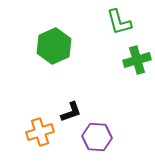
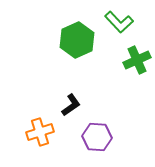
green L-shape: rotated 28 degrees counterclockwise
green hexagon: moved 23 px right, 6 px up
green cross: rotated 8 degrees counterclockwise
black L-shape: moved 7 px up; rotated 15 degrees counterclockwise
